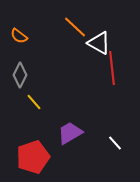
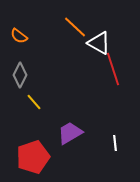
red line: moved 1 px right, 1 px down; rotated 12 degrees counterclockwise
white line: rotated 35 degrees clockwise
